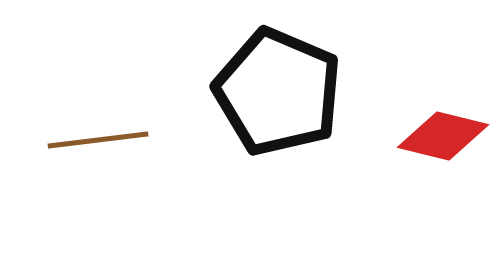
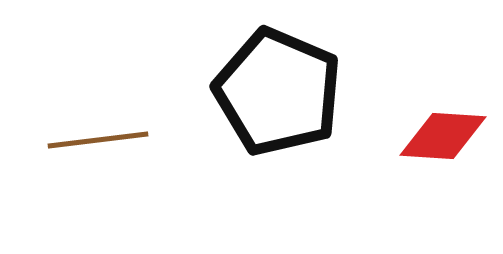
red diamond: rotated 10 degrees counterclockwise
